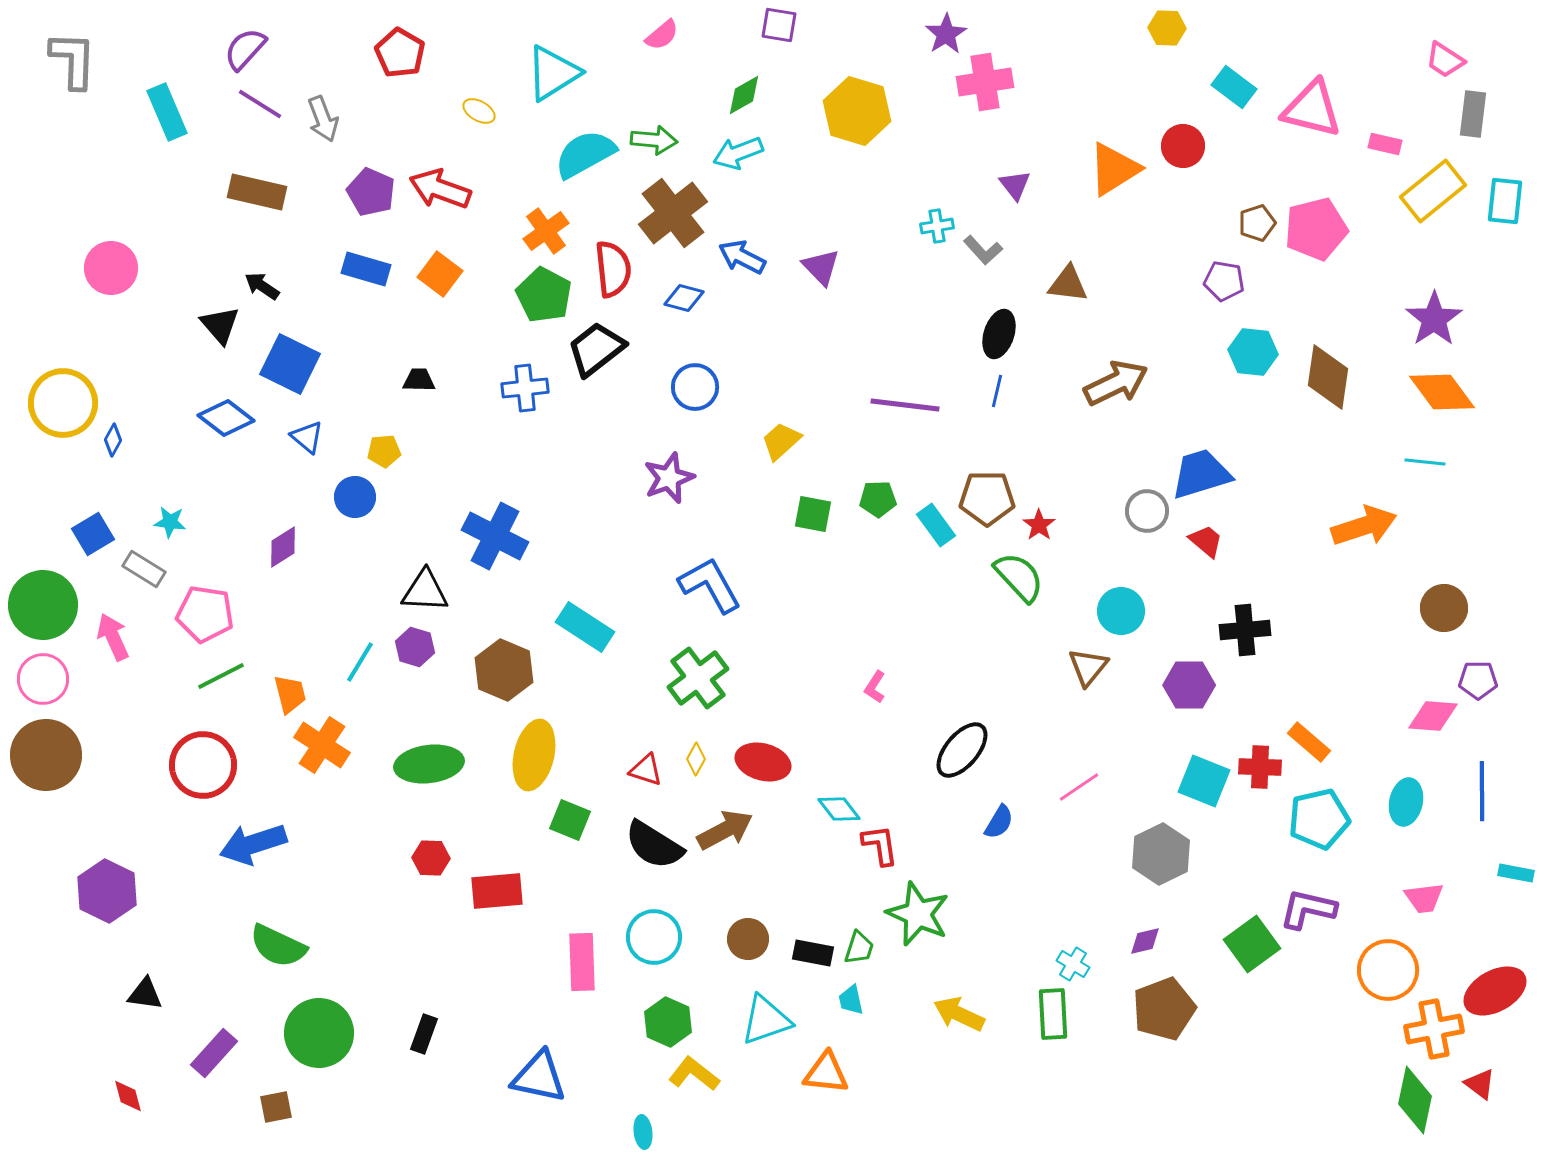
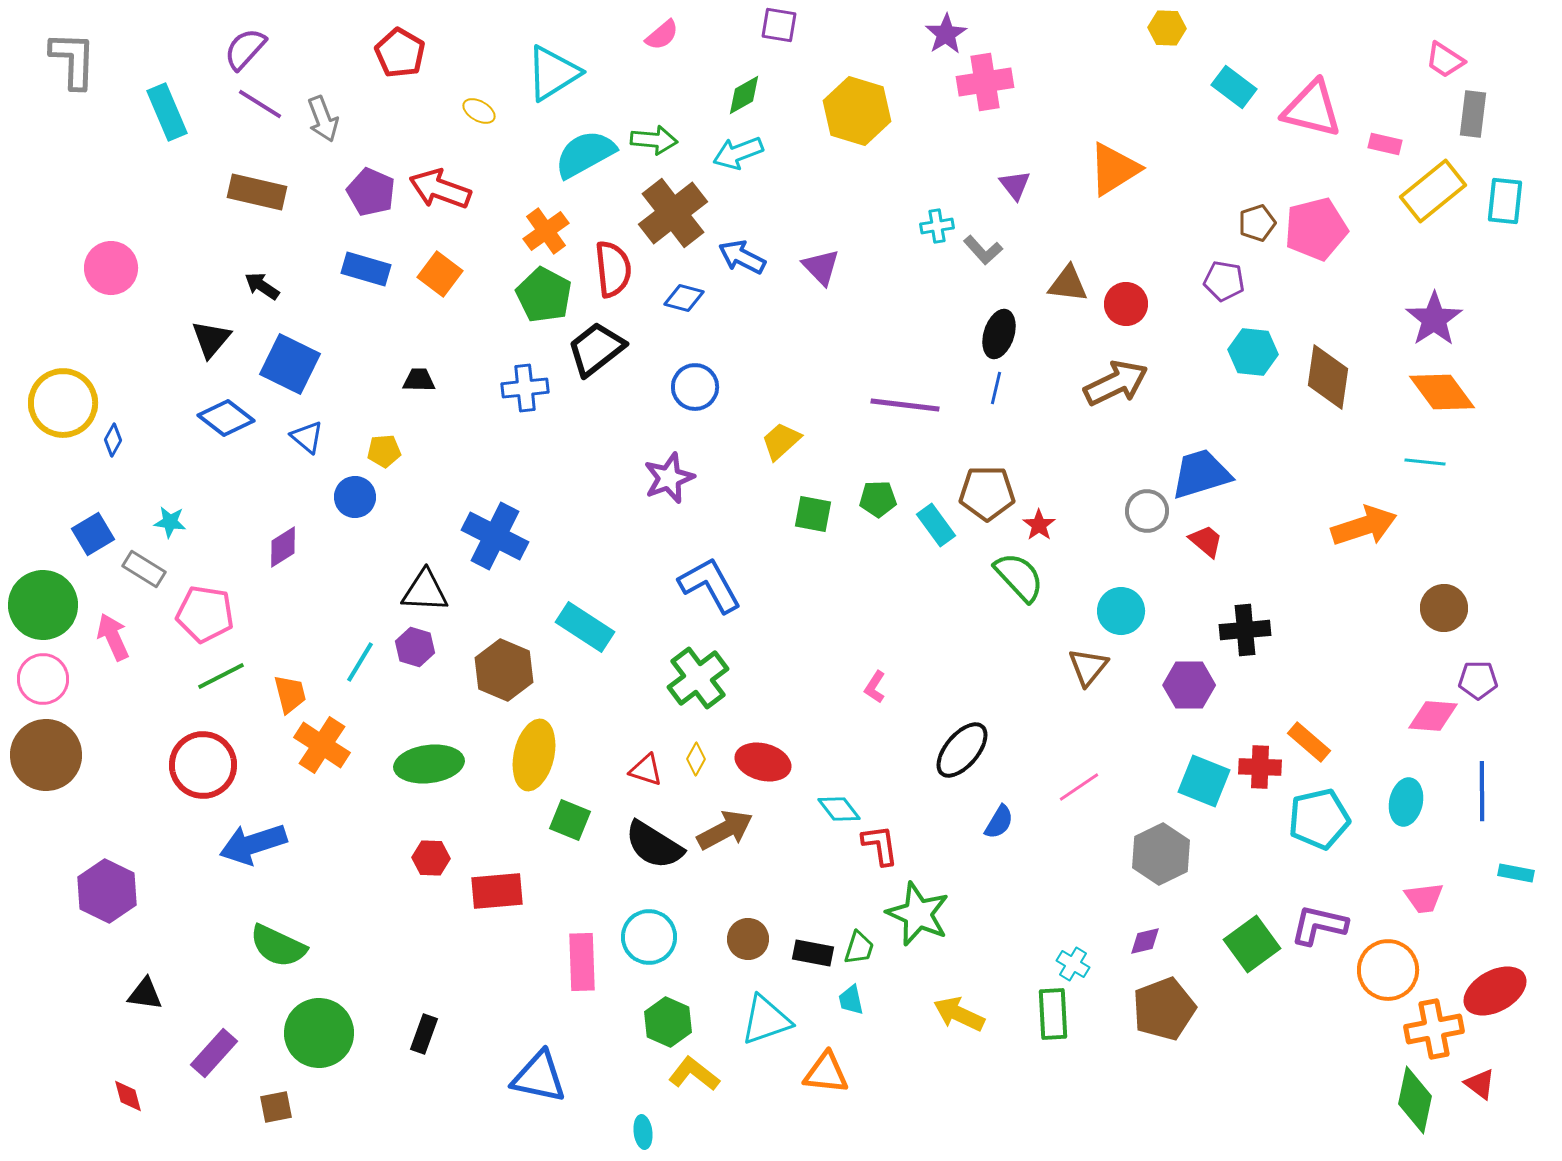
red circle at (1183, 146): moved 57 px left, 158 px down
black triangle at (220, 325): moved 9 px left, 14 px down; rotated 21 degrees clockwise
blue line at (997, 391): moved 1 px left, 3 px up
brown pentagon at (987, 498): moved 5 px up
purple L-shape at (1308, 909): moved 11 px right, 16 px down
cyan circle at (654, 937): moved 5 px left
